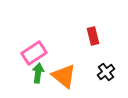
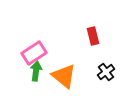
green arrow: moved 2 px left, 2 px up
